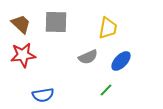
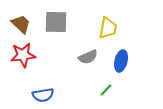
blue ellipse: rotated 30 degrees counterclockwise
